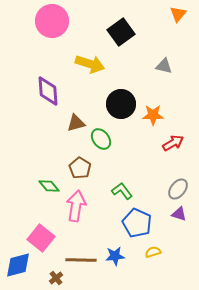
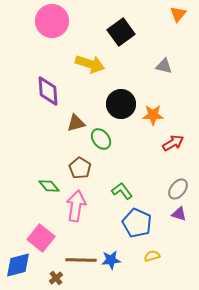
yellow semicircle: moved 1 px left, 4 px down
blue star: moved 4 px left, 4 px down
